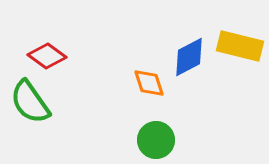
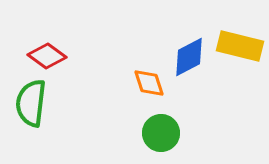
green semicircle: moved 1 px right, 1 px down; rotated 42 degrees clockwise
green circle: moved 5 px right, 7 px up
